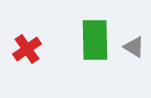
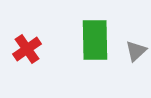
gray triangle: moved 2 px right, 4 px down; rotated 45 degrees clockwise
